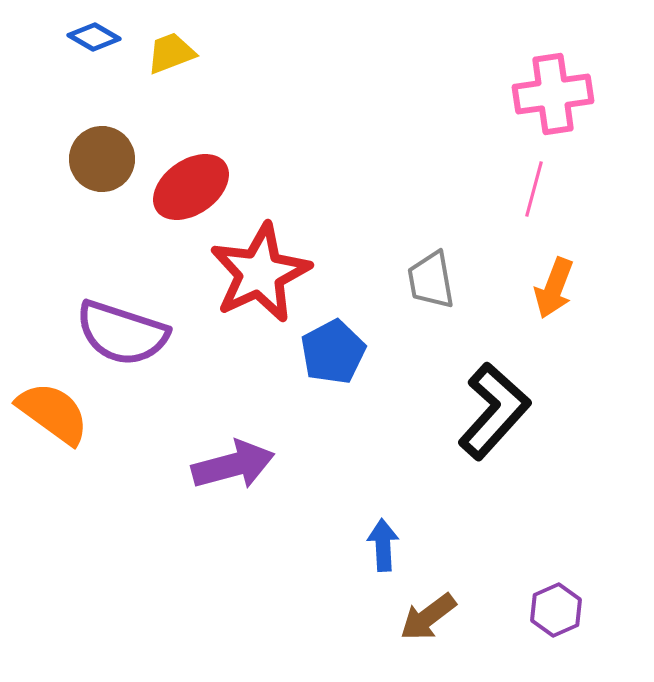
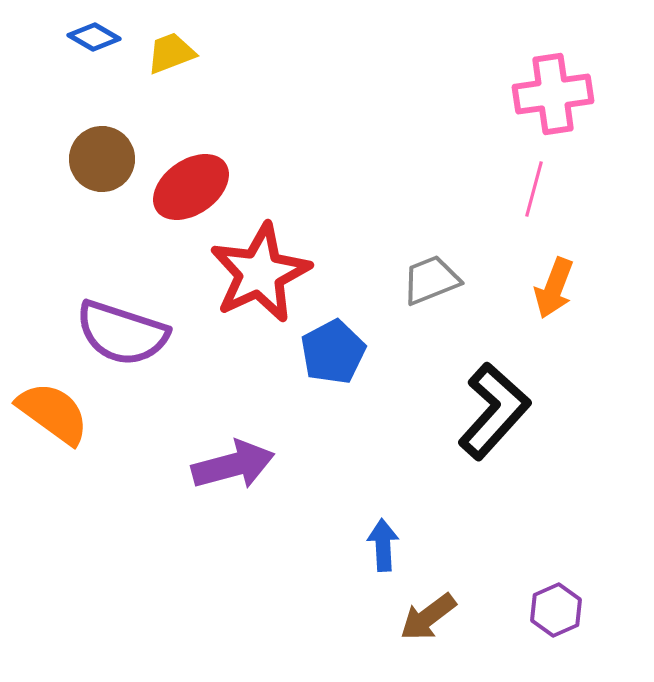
gray trapezoid: rotated 78 degrees clockwise
